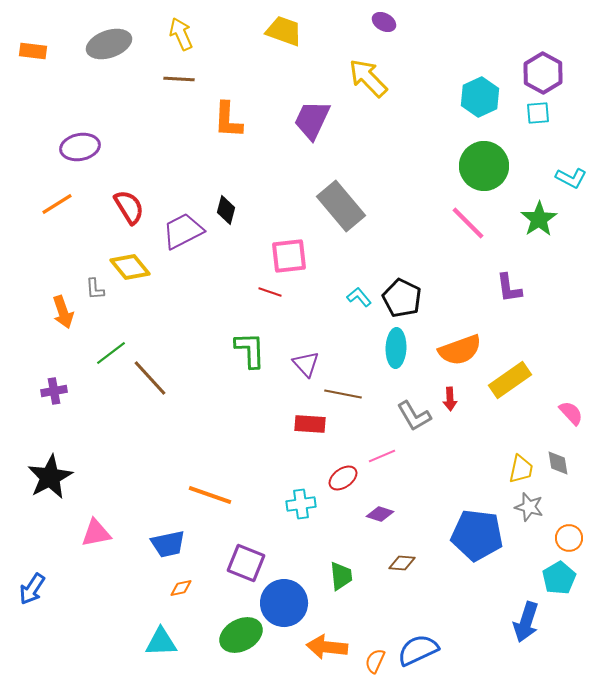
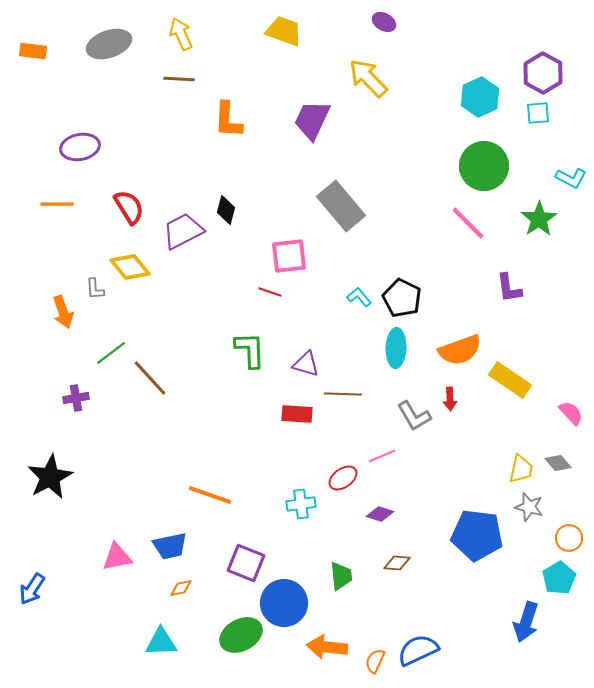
orange line at (57, 204): rotated 32 degrees clockwise
purple triangle at (306, 364): rotated 32 degrees counterclockwise
yellow rectangle at (510, 380): rotated 69 degrees clockwise
purple cross at (54, 391): moved 22 px right, 7 px down
brown line at (343, 394): rotated 9 degrees counterclockwise
red rectangle at (310, 424): moved 13 px left, 10 px up
gray diamond at (558, 463): rotated 32 degrees counterclockwise
pink triangle at (96, 533): moved 21 px right, 24 px down
blue trapezoid at (168, 544): moved 2 px right, 2 px down
brown diamond at (402, 563): moved 5 px left
